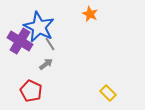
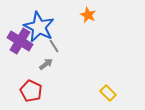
orange star: moved 2 px left, 1 px down
gray line: moved 4 px right, 2 px down
